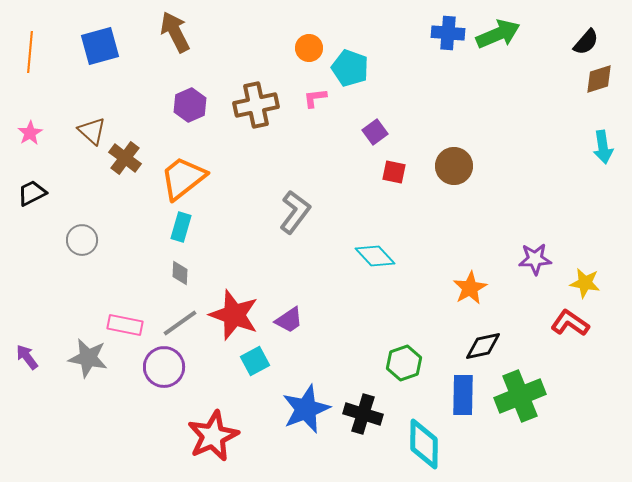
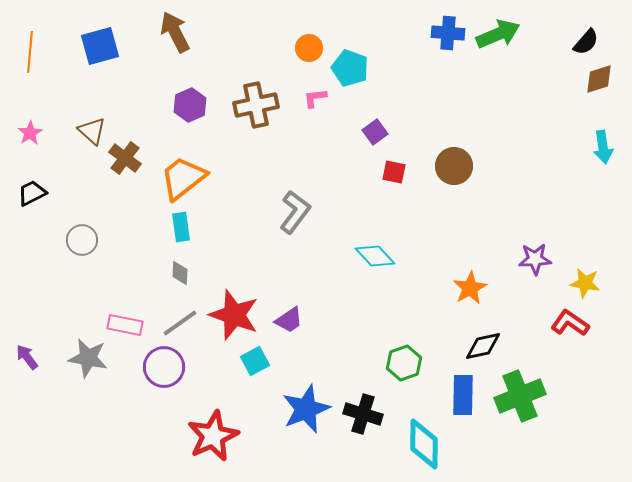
cyan rectangle at (181, 227): rotated 24 degrees counterclockwise
